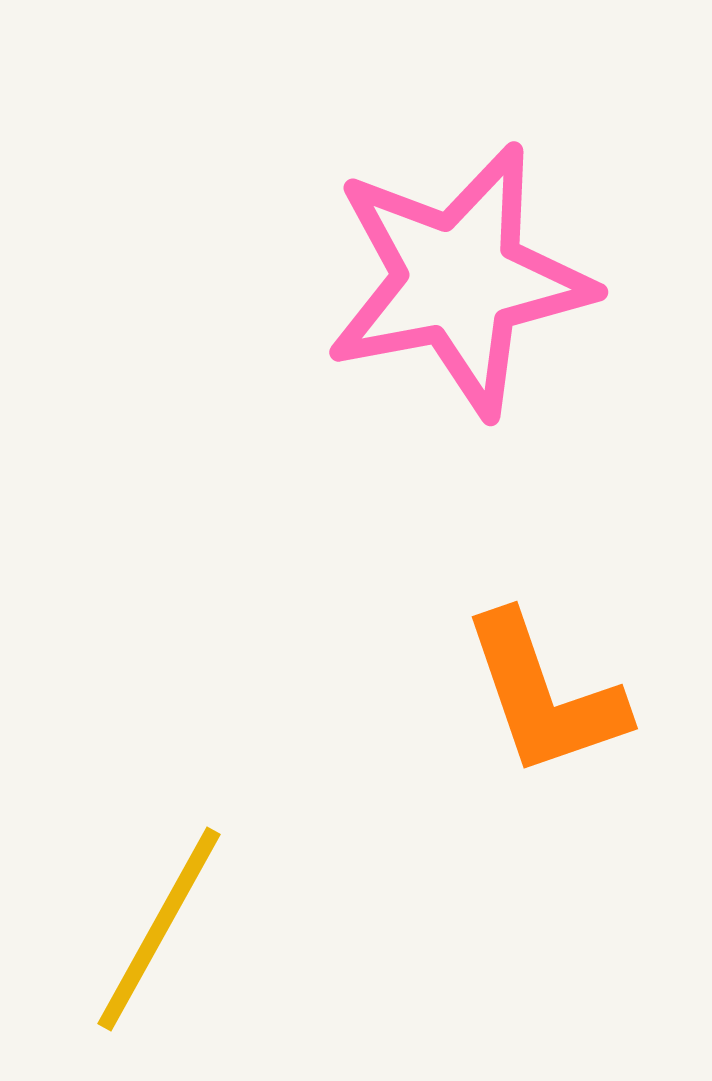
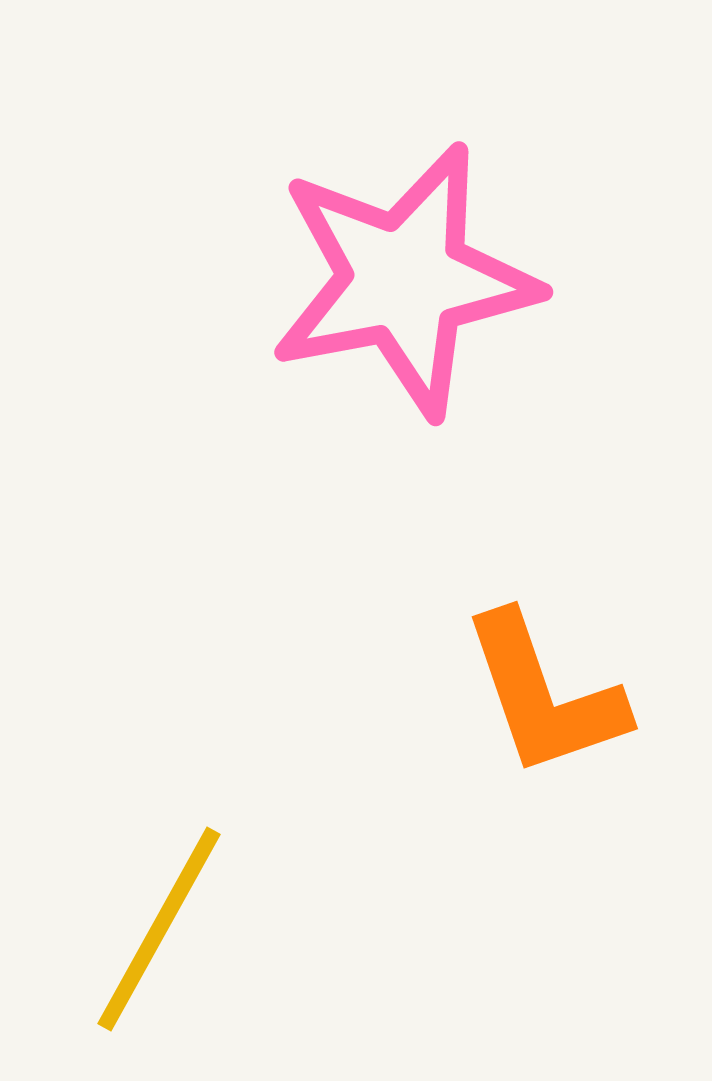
pink star: moved 55 px left
